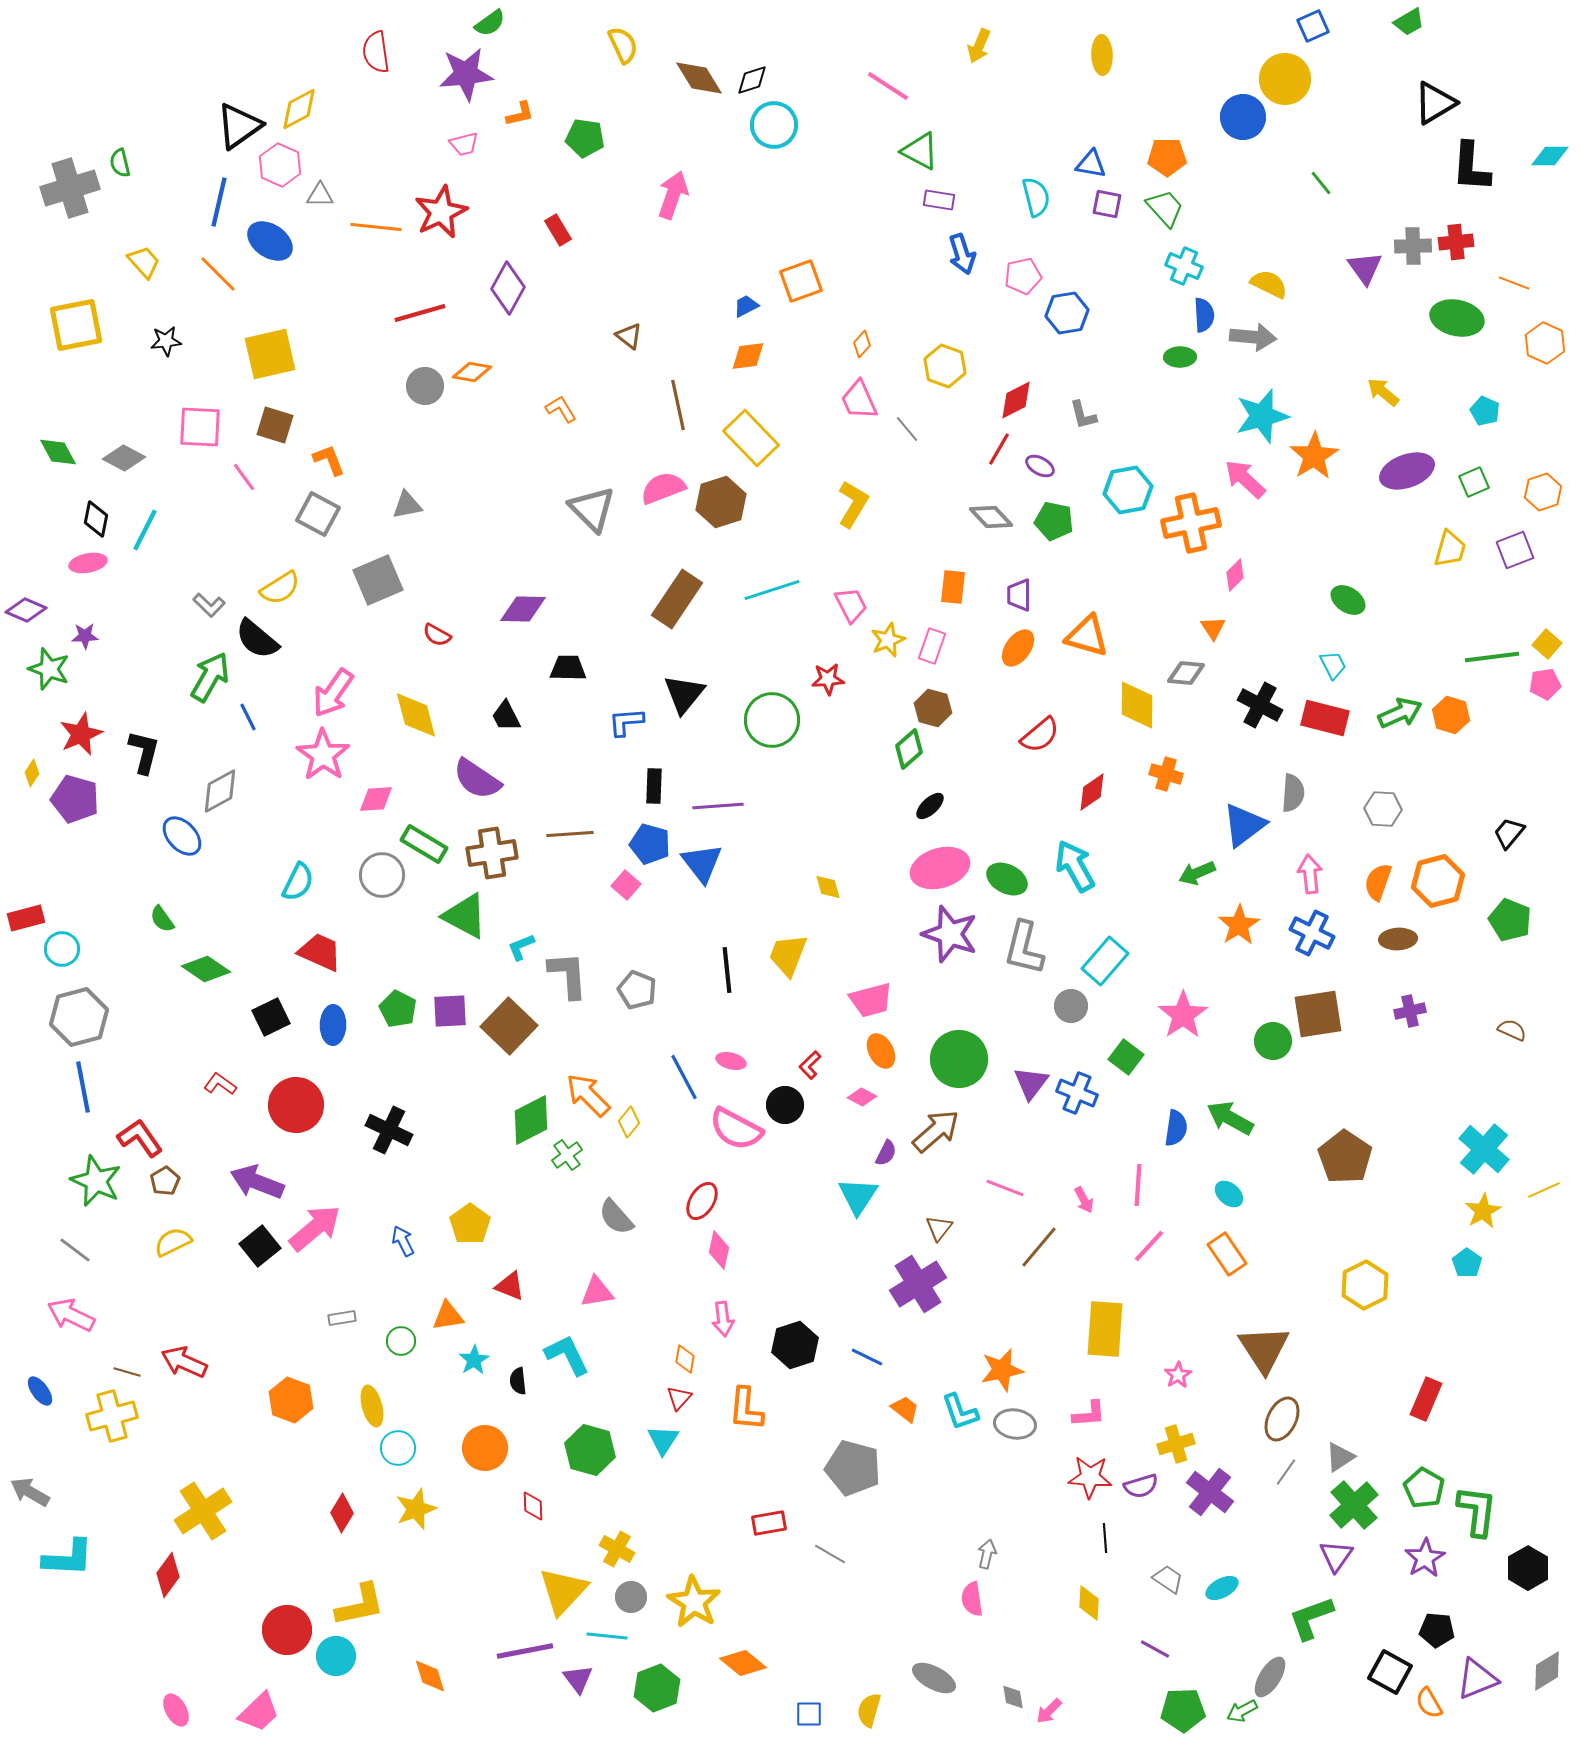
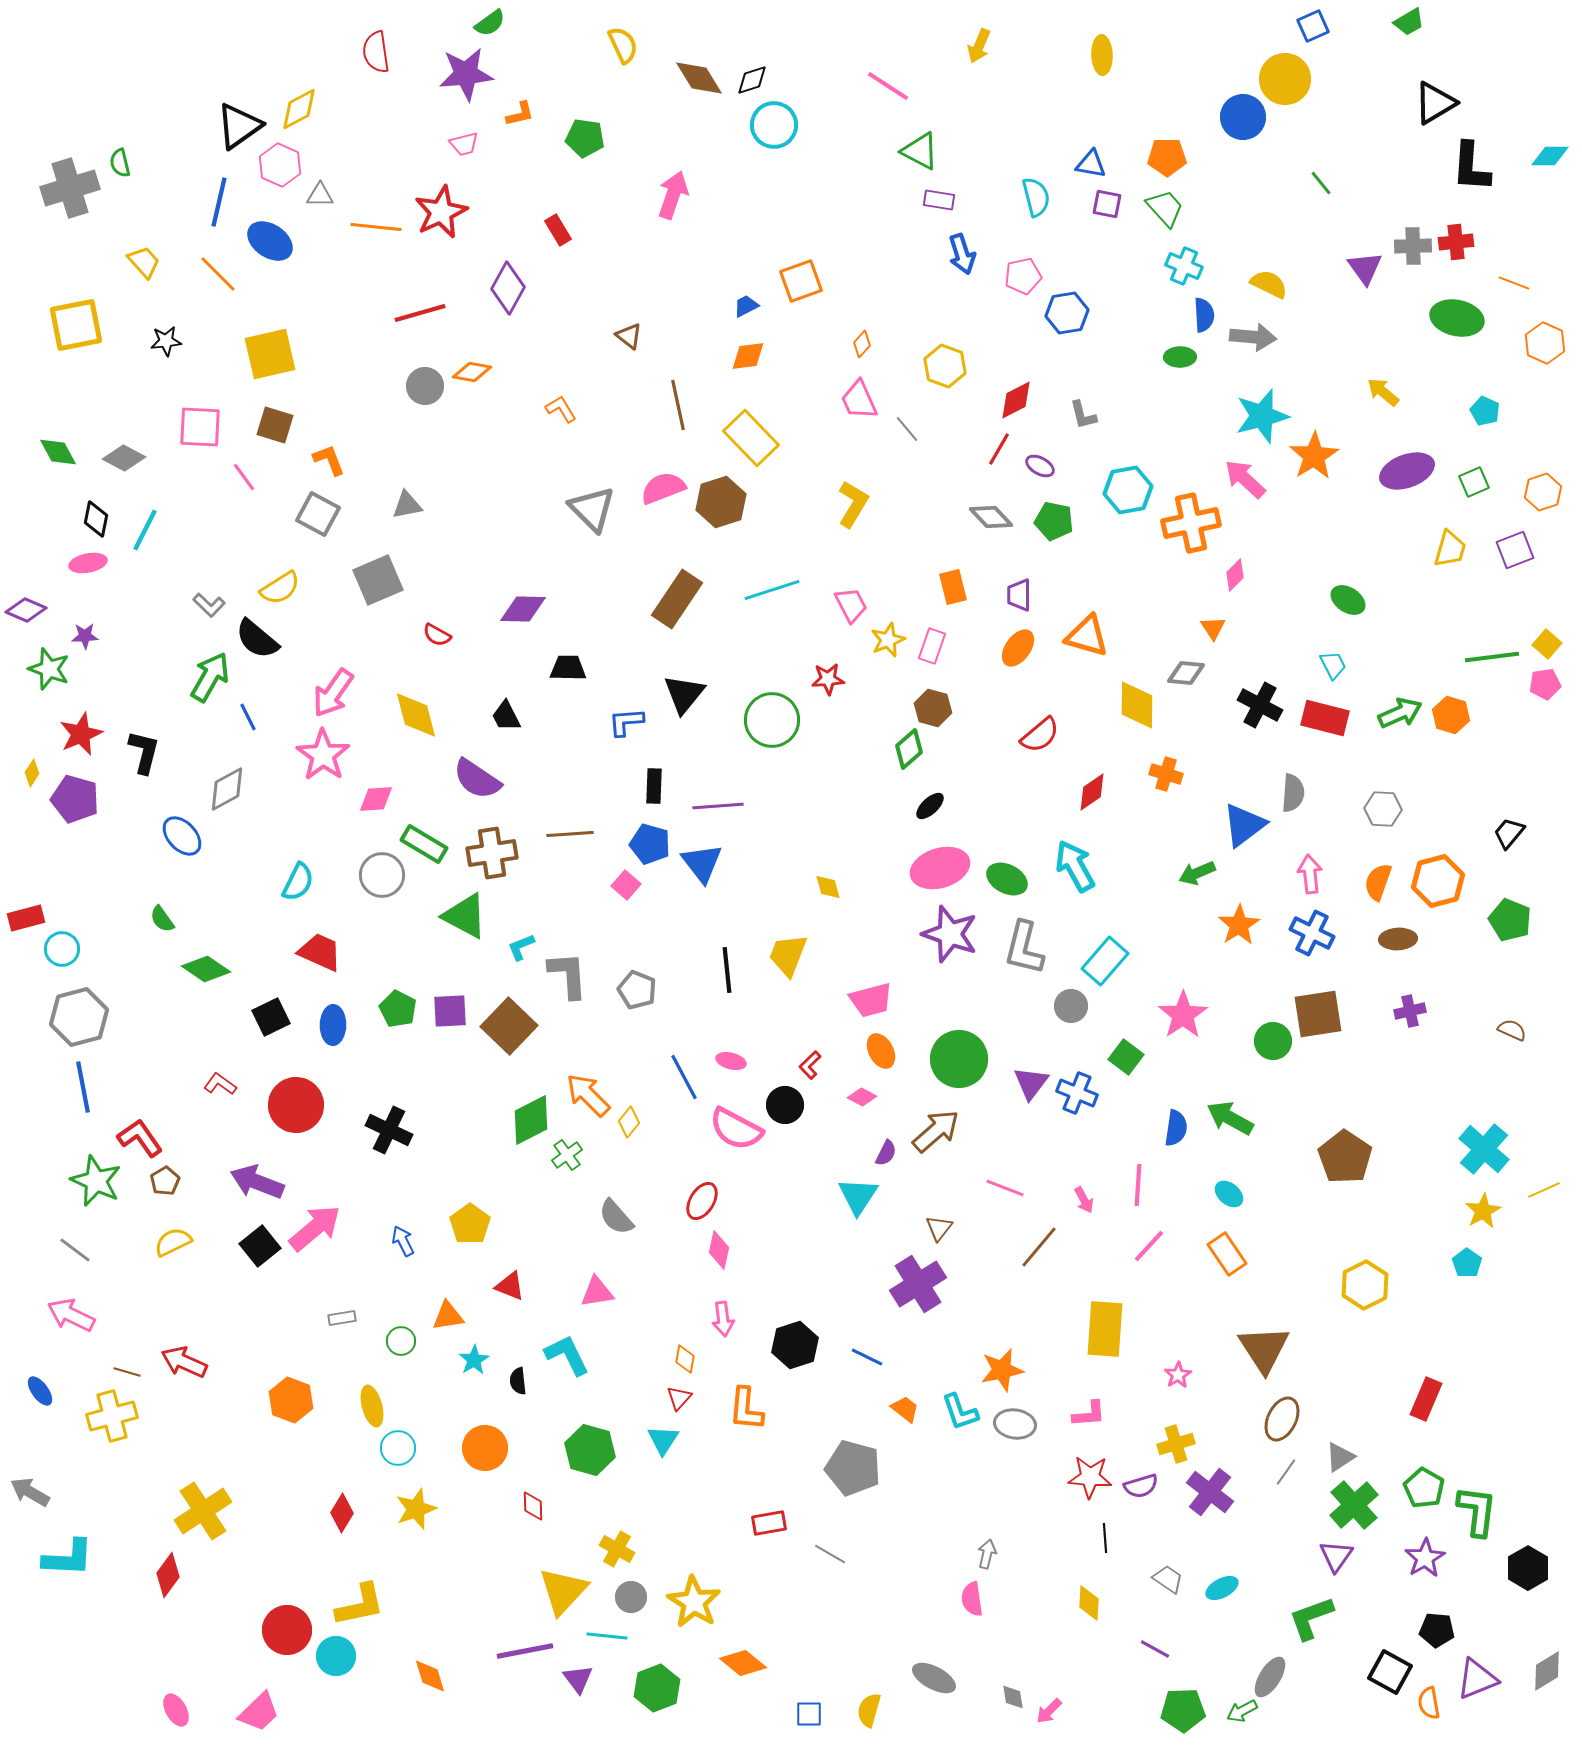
orange rectangle at (953, 587): rotated 20 degrees counterclockwise
gray diamond at (220, 791): moved 7 px right, 2 px up
orange semicircle at (1429, 1703): rotated 20 degrees clockwise
